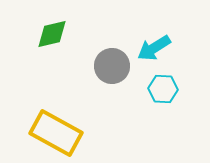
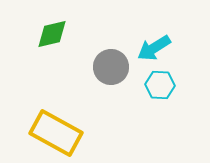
gray circle: moved 1 px left, 1 px down
cyan hexagon: moved 3 px left, 4 px up
